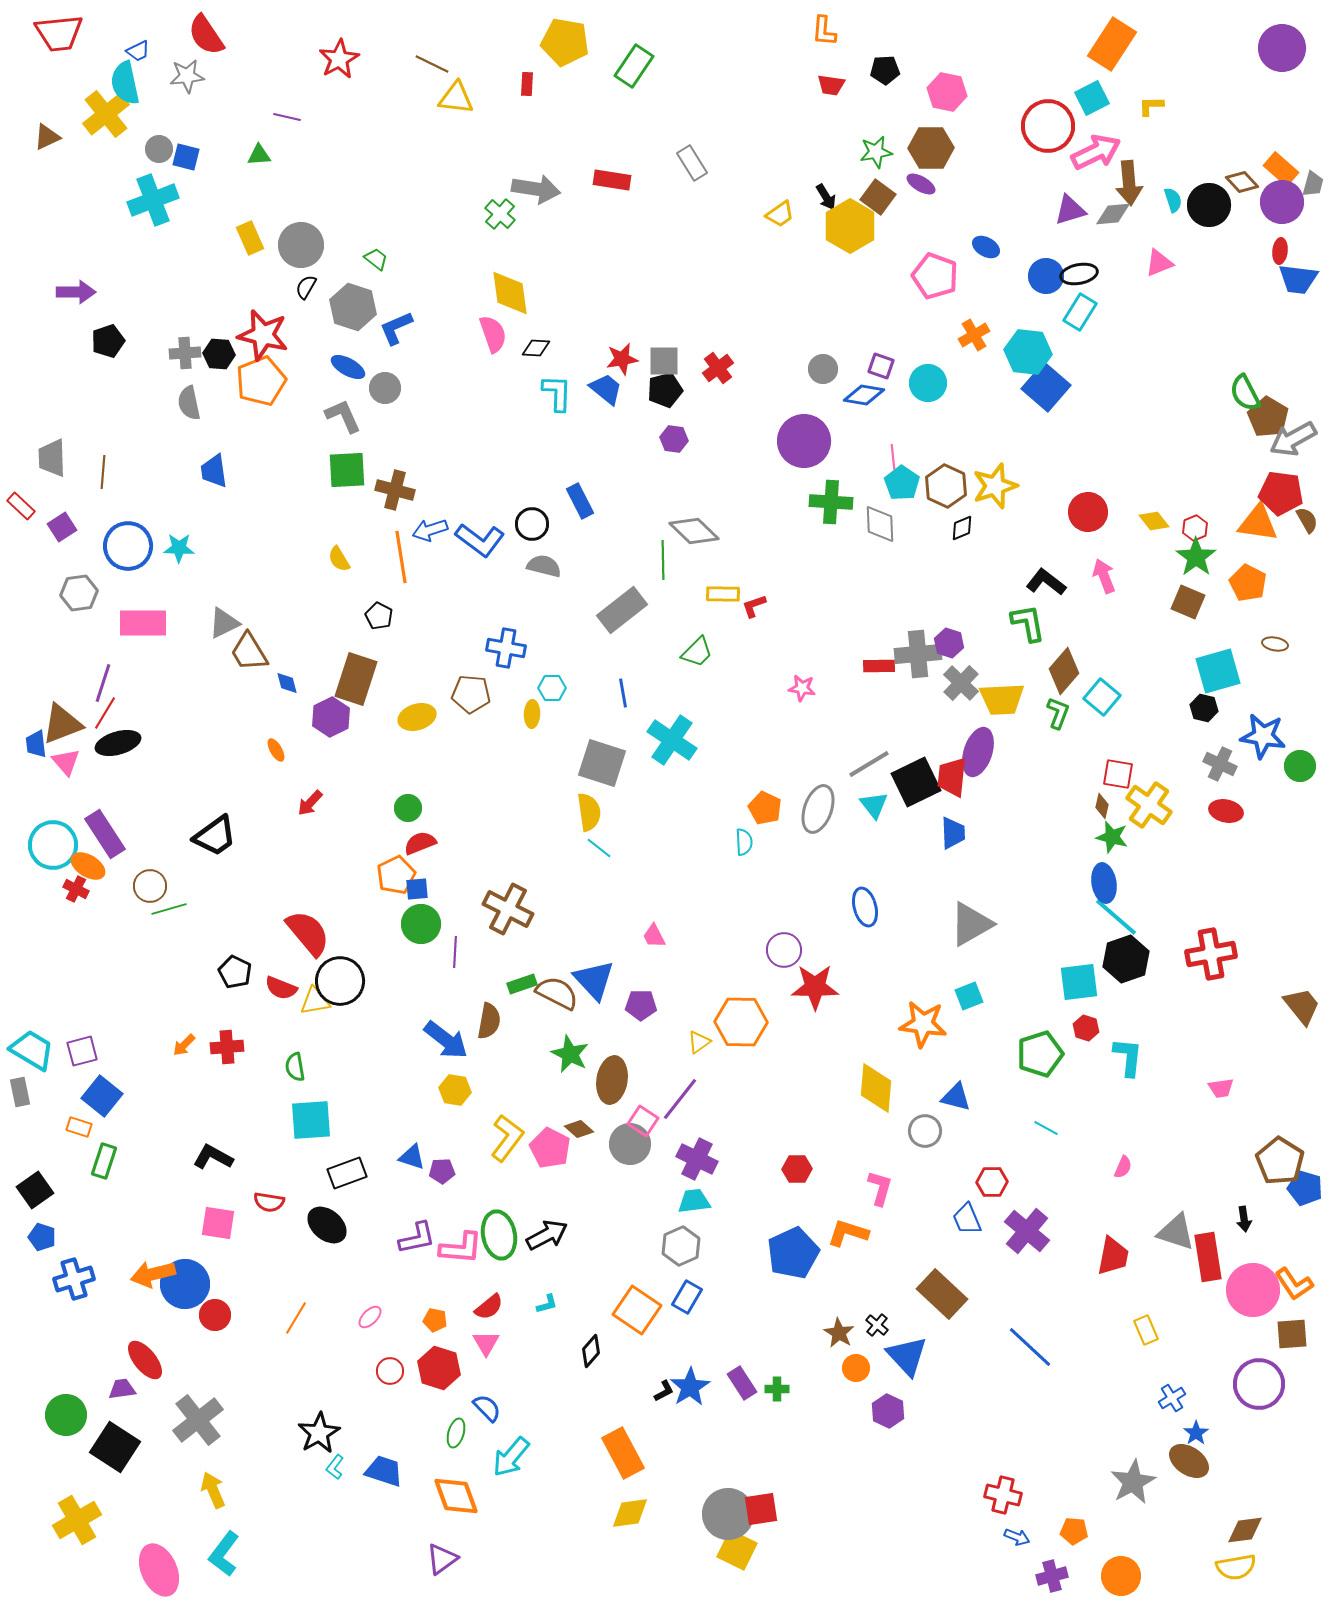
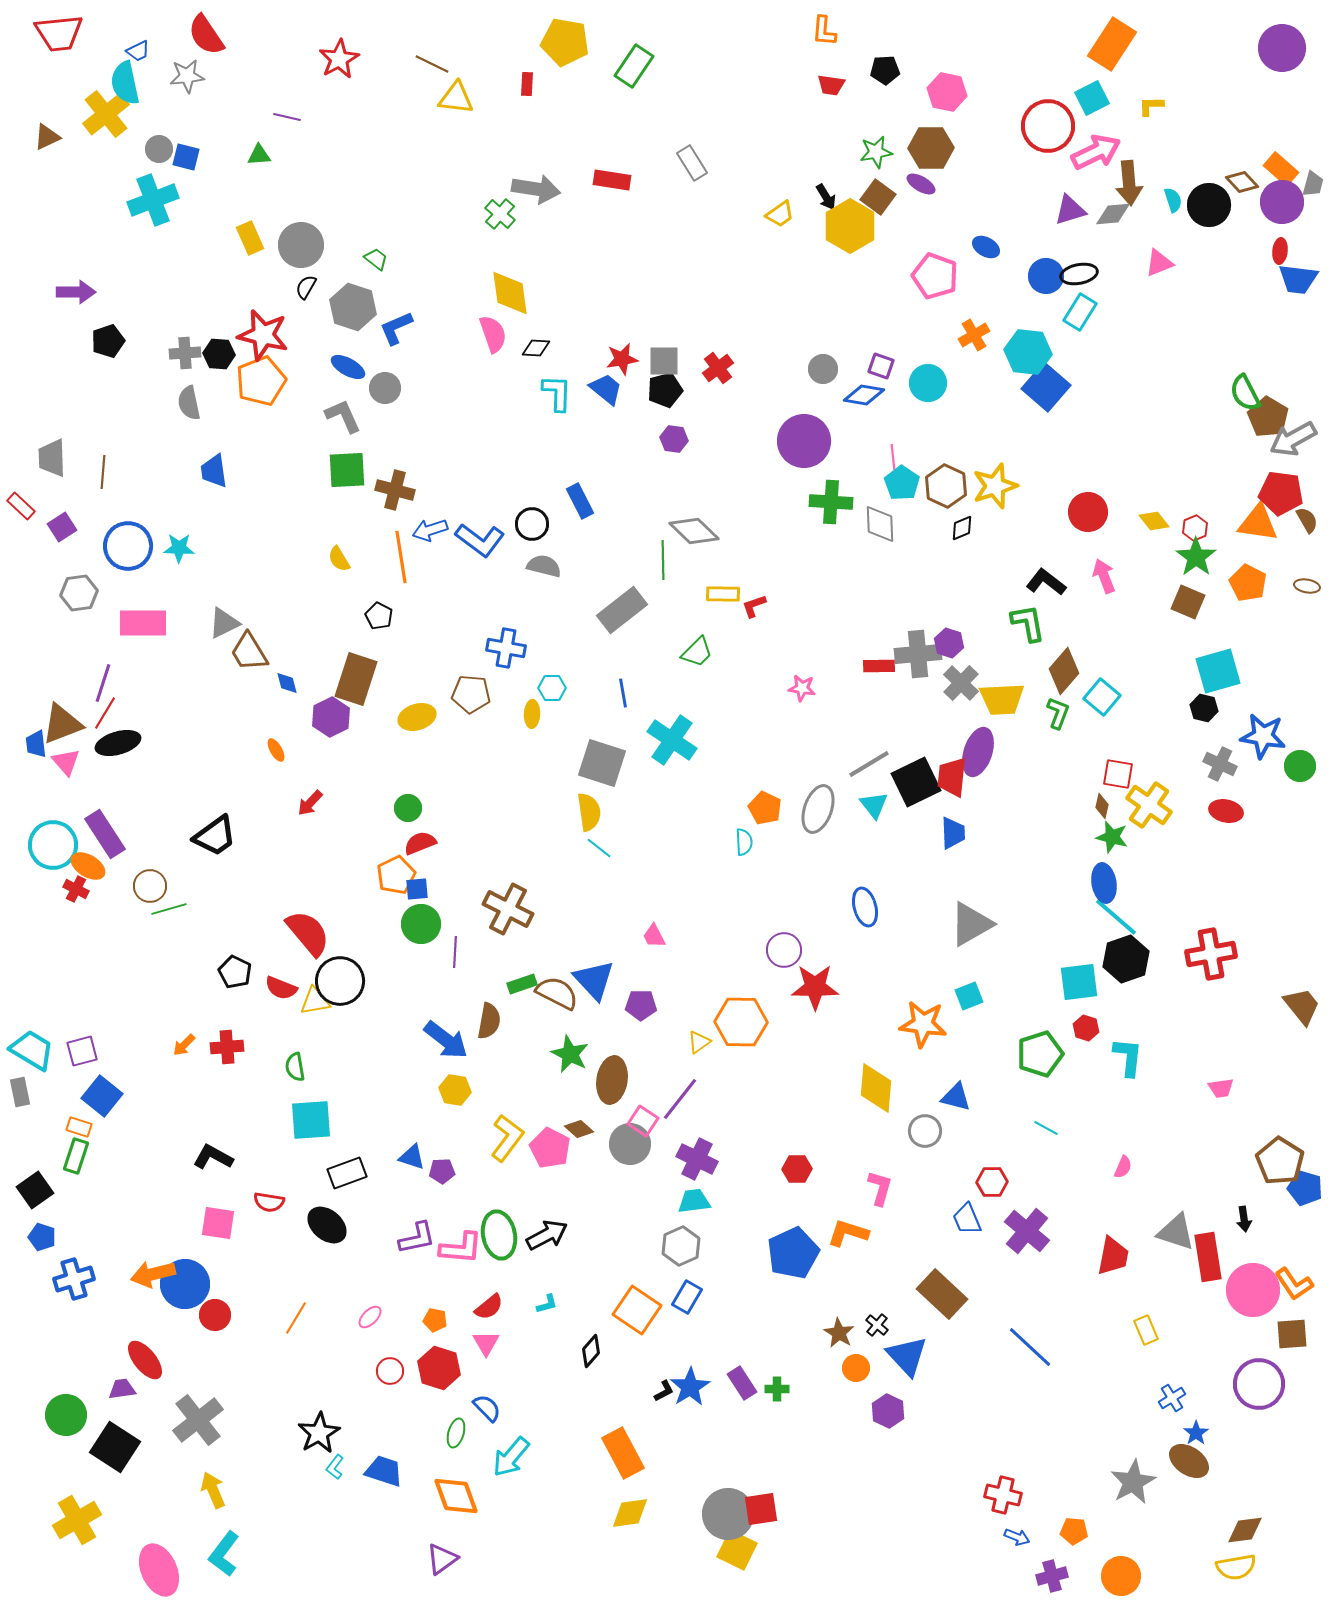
brown ellipse at (1275, 644): moved 32 px right, 58 px up
green rectangle at (104, 1161): moved 28 px left, 5 px up
